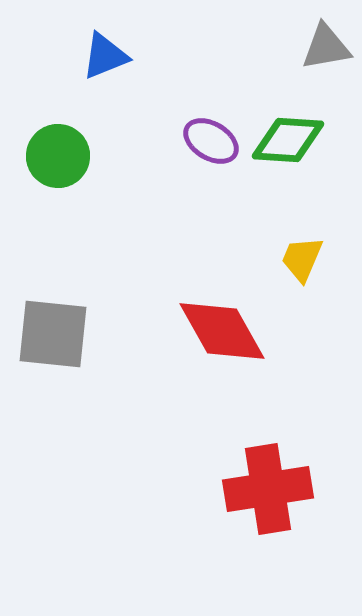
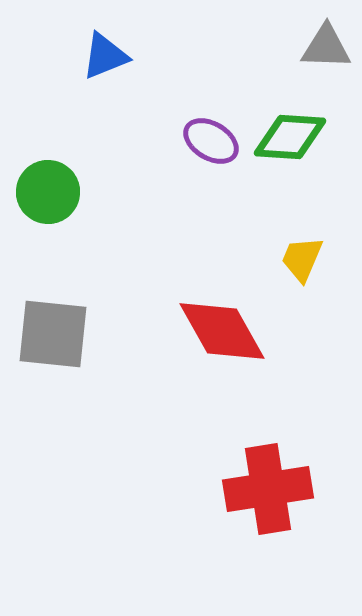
gray triangle: rotated 12 degrees clockwise
green diamond: moved 2 px right, 3 px up
green circle: moved 10 px left, 36 px down
